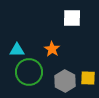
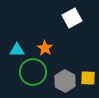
white square: rotated 30 degrees counterclockwise
orange star: moved 7 px left, 1 px up
green circle: moved 4 px right
